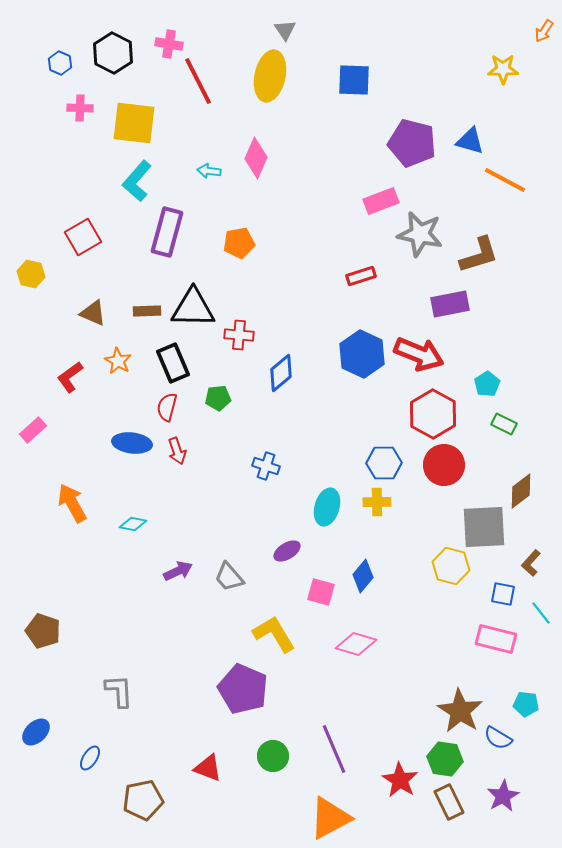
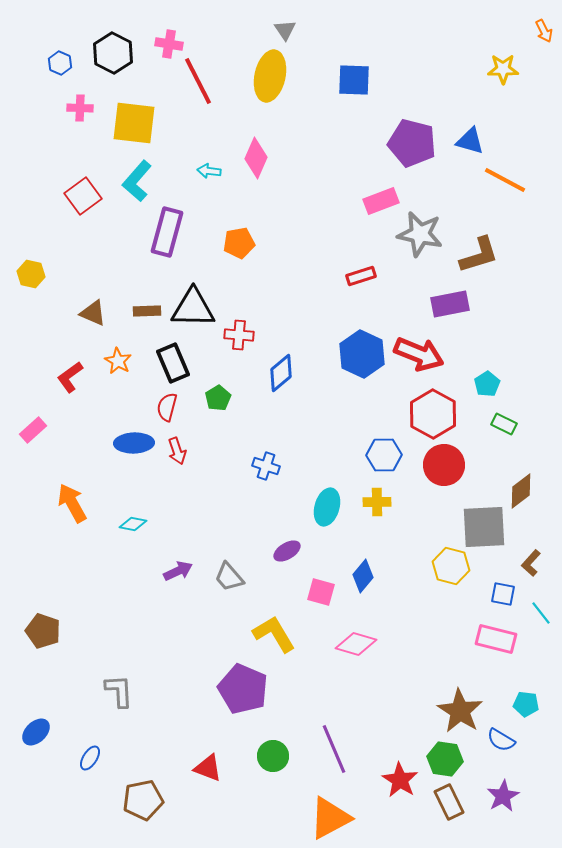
orange arrow at (544, 31): rotated 60 degrees counterclockwise
red square at (83, 237): moved 41 px up; rotated 6 degrees counterclockwise
green pentagon at (218, 398): rotated 25 degrees counterclockwise
blue ellipse at (132, 443): moved 2 px right; rotated 9 degrees counterclockwise
blue hexagon at (384, 463): moved 8 px up
blue semicircle at (498, 738): moved 3 px right, 2 px down
